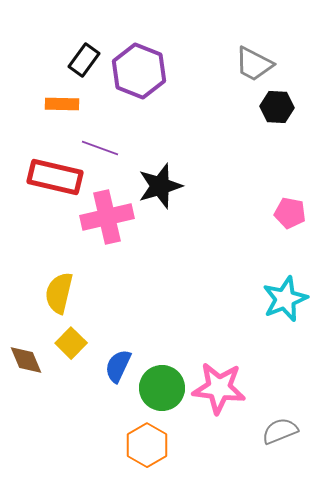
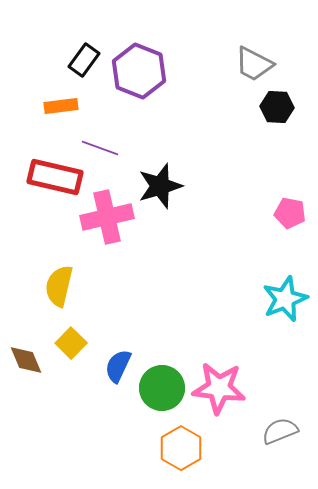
orange rectangle: moved 1 px left, 2 px down; rotated 8 degrees counterclockwise
yellow semicircle: moved 7 px up
orange hexagon: moved 34 px right, 3 px down
